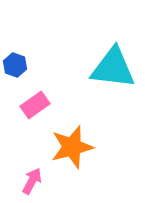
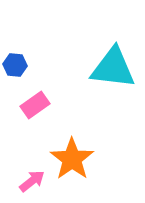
blue hexagon: rotated 15 degrees counterclockwise
orange star: moved 12 px down; rotated 21 degrees counterclockwise
pink arrow: rotated 24 degrees clockwise
